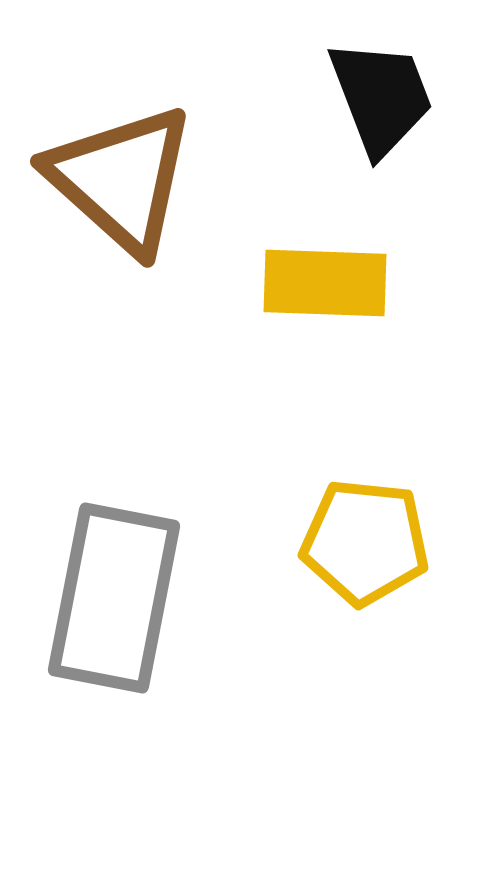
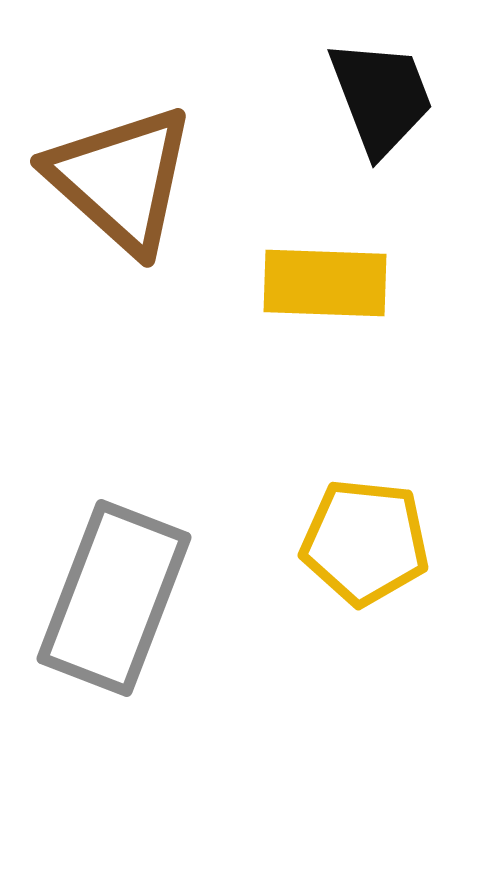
gray rectangle: rotated 10 degrees clockwise
